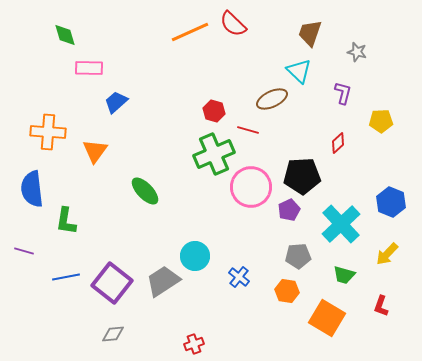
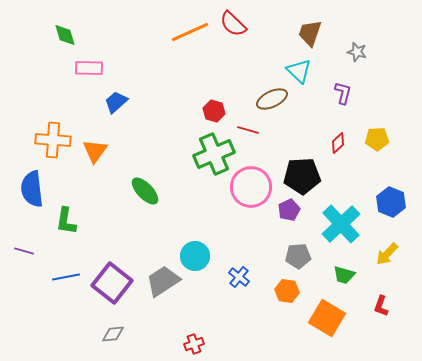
yellow pentagon: moved 4 px left, 18 px down
orange cross: moved 5 px right, 8 px down
